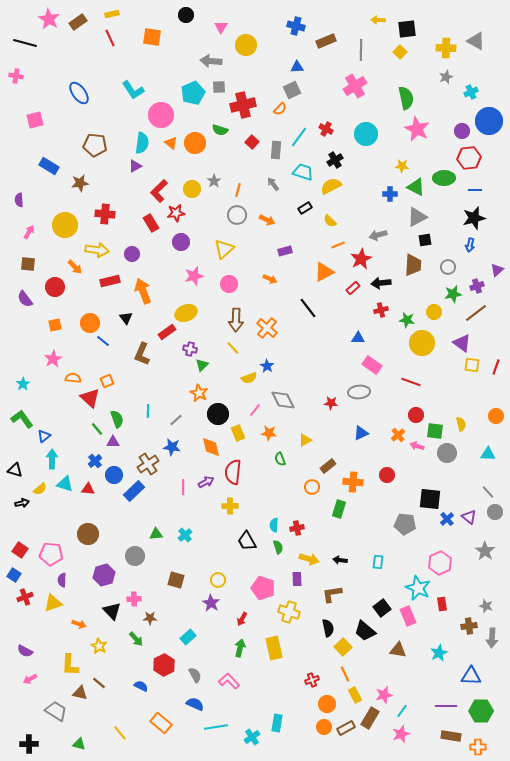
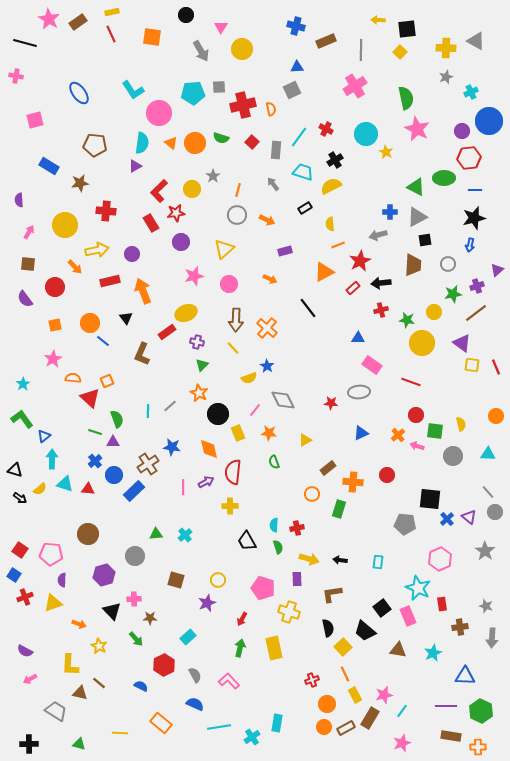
yellow rectangle at (112, 14): moved 2 px up
red line at (110, 38): moved 1 px right, 4 px up
yellow circle at (246, 45): moved 4 px left, 4 px down
gray arrow at (211, 61): moved 10 px left, 10 px up; rotated 125 degrees counterclockwise
cyan pentagon at (193, 93): rotated 20 degrees clockwise
orange semicircle at (280, 109): moved 9 px left; rotated 56 degrees counterclockwise
pink circle at (161, 115): moved 2 px left, 2 px up
green semicircle at (220, 130): moved 1 px right, 8 px down
yellow star at (402, 166): moved 16 px left, 14 px up; rotated 24 degrees clockwise
gray star at (214, 181): moved 1 px left, 5 px up
blue cross at (390, 194): moved 18 px down
red cross at (105, 214): moved 1 px right, 3 px up
yellow semicircle at (330, 221): moved 3 px down; rotated 40 degrees clockwise
yellow arrow at (97, 250): rotated 20 degrees counterclockwise
red star at (361, 259): moved 1 px left, 2 px down
gray circle at (448, 267): moved 3 px up
purple cross at (190, 349): moved 7 px right, 7 px up
red line at (496, 367): rotated 42 degrees counterclockwise
gray line at (176, 420): moved 6 px left, 14 px up
green line at (97, 429): moved 2 px left, 3 px down; rotated 32 degrees counterclockwise
orange diamond at (211, 447): moved 2 px left, 2 px down
gray circle at (447, 453): moved 6 px right, 3 px down
green semicircle at (280, 459): moved 6 px left, 3 px down
brown rectangle at (328, 466): moved 2 px down
orange circle at (312, 487): moved 7 px down
black arrow at (22, 503): moved 2 px left, 5 px up; rotated 48 degrees clockwise
pink hexagon at (440, 563): moved 4 px up
purple star at (211, 603): moved 4 px left; rotated 18 degrees clockwise
brown cross at (469, 626): moved 9 px left, 1 px down
cyan star at (439, 653): moved 6 px left
blue triangle at (471, 676): moved 6 px left
green hexagon at (481, 711): rotated 25 degrees clockwise
cyan line at (216, 727): moved 3 px right
yellow line at (120, 733): rotated 49 degrees counterclockwise
pink star at (401, 734): moved 1 px right, 9 px down
